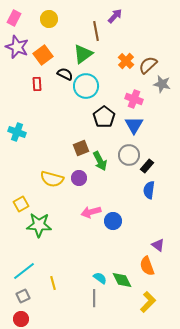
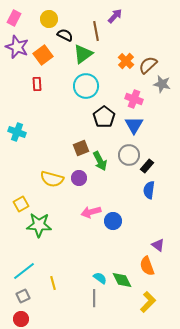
black semicircle: moved 39 px up
